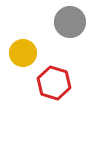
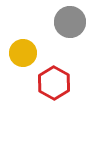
red hexagon: rotated 12 degrees clockwise
